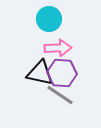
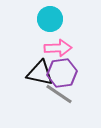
cyan circle: moved 1 px right
purple hexagon: rotated 12 degrees counterclockwise
gray line: moved 1 px left, 1 px up
